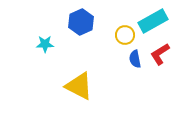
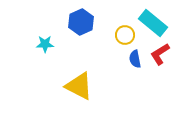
cyan rectangle: moved 2 px down; rotated 68 degrees clockwise
